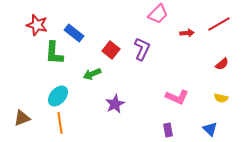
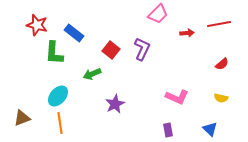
red line: rotated 20 degrees clockwise
